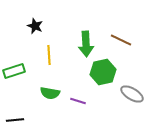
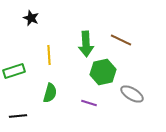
black star: moved 4 px left, 8 px up
green semicircle: rotated 84 degrees counterclockwise
purple line: moved 11 px right, 2 px down
black line: moved 3 px right, 4 px up
